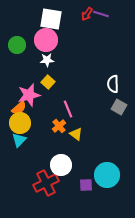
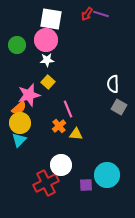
yellow triangle: rotated 32 degrees counterclockwise
